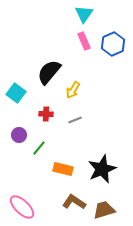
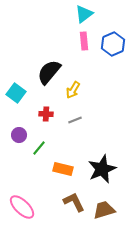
cyan triangle: rotated 18 degrees clockwise
pink rectangle: rotated 18 degrees clockwise
brown L-shape: rotated 30 degrees clockwise
